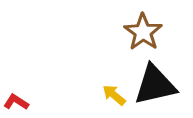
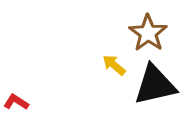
brown star: moved 5 px right, 1 px down
yellow arrow: moved 30 px up
